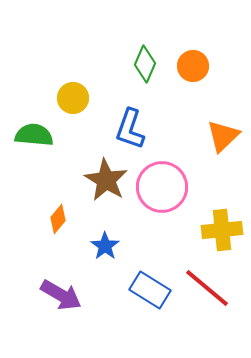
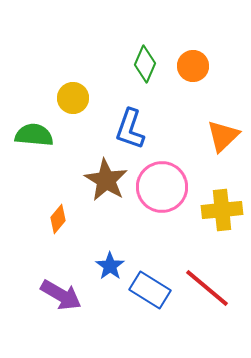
yellow cross: moved 20 px up
blue star: moved 5 px right, 20 px down
